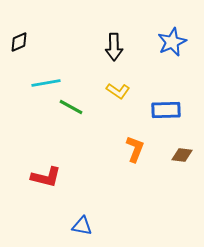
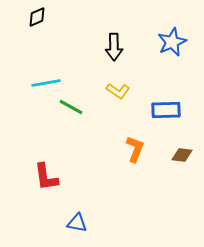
black diamond: moved 18 px right, 25 px up
red L-shape: rotated 68 degrees clockwise
blue triangle: moved 5 px left, 3 px up
